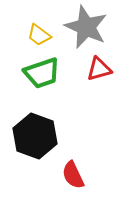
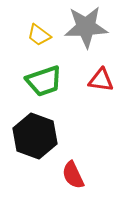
gray star: rotated 27 degrees counterclockwise
red triangle: moved 2 px right, 11 px down; rotated 24 degrees clockwise
green trapezoid: moved 2 px right, 8 px down
